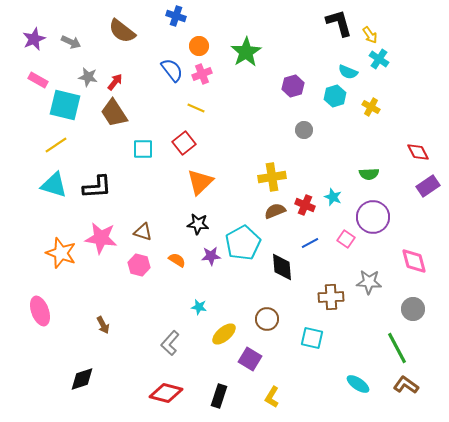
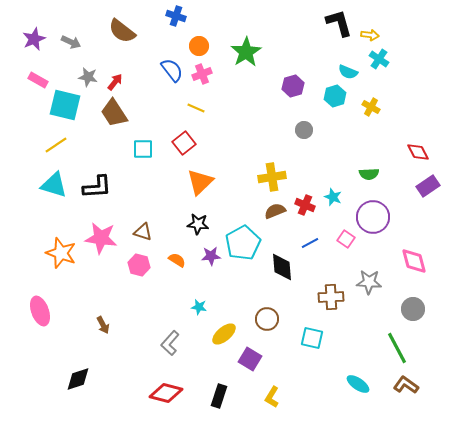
yellow arrow at (370, 35): rotated 48 degrees counterclockwise
black diamond at (82, 379): moved 4 px left
